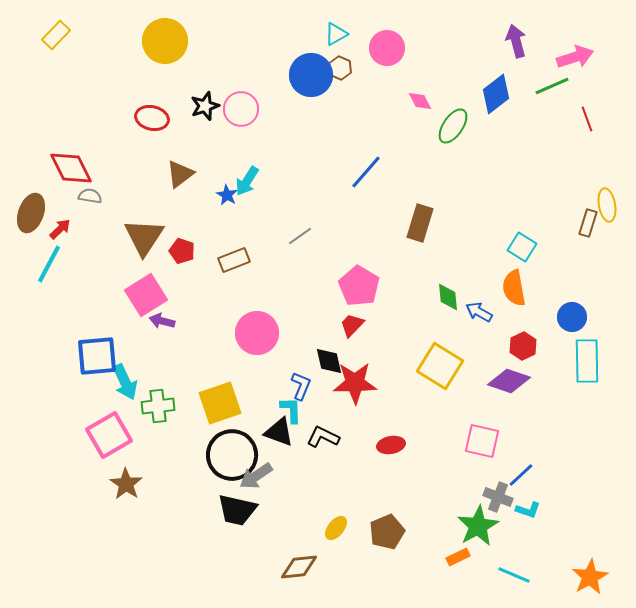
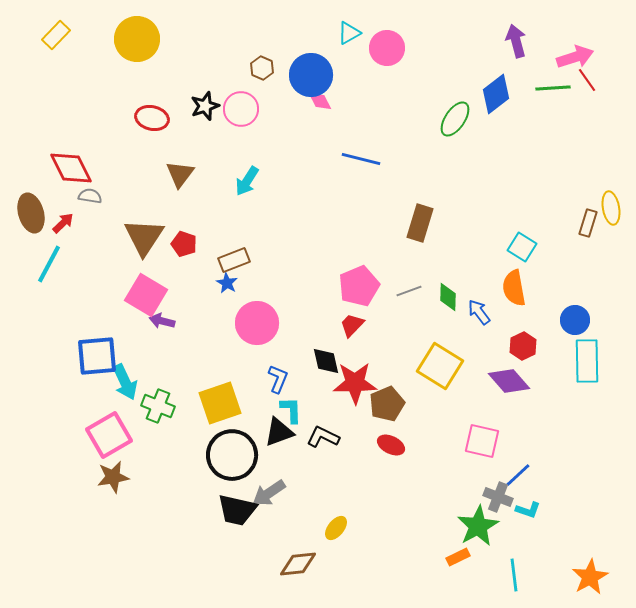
cyan triangle at (336, 34): moved 13 px right, 1 px up
yellow circle at (165, 41): moved 28 px left, 2 px up
brown hexagon at (340, 68): moved 78 px left
green line at (552, 86): moved 1 px right, 2 px down; rotated 20 degrees clockwise
pink diamond at (420, 101): moved 100 px left
red line at (587, 119): moved 39 px up; rotated 15 degrees counterclockwise
green ellipse at (453, 126): moved 2 px right, 7 px up
blue line at (366, 172): moved 5 px left, 13 px up; rotated 63 degrees clockwise
brown triangle at (180, 174): rotated 16 degrees counterclockwise
blue star at (227, 195): moved 88 px down
yellow ellipse at (607, 205): moved 4 px right, 3 px down
brown ellipse at (31, 213): rotated 36 degrees counterclockwise
red arrow at (60, 229): moved 3 px right, 6 px up
gray line at (300, 236): moved 109 px right, 55 px down; rotated 15 degrees clockwise
red pentagon at (182, 251): moved 2 px right, 7 px up
pink pentagon at (359, 286): rotated 18 degrees clockwise
pink square at (146, 295): rotated 27 degrees counterclockwise
green diamond at (448, 297): rotated 8 degrees clockwise
blue arrow at (479, 312): rotated 24 degrees clockwise
blue circle at (572, 317): moved 3 px right, 3 px down
pink circle at (257, 333): moved 10 px up
black diamond at (329, 361): moved 3 px left
purple diamond at (509, 381): rotated 30 degrees clockwise
blue L-shape at (301, 386): moved 23 px left, 7 px up
green cross at (158, 406): rotated 28 degrees clockwise
black triangle at (279, 432): rotated 40 degrees counterclockwise
red ellipse at (391, 445): rotated 36 degrees clockwise
blue line at (521, 475): moved 3 px left
gray arrow at (256, 476): moved 13 px right, 17 px down
brown star at (126, 484): moved 13 px left, 7 px up; rotated 28 degrees clockwise
brown pentagon at (387, 532): moved 128 px up
brown diamond at (299, 567): moved 1 px left, 3 px up
cyan line at (514, 575): rotated 60 degrees clockwise
